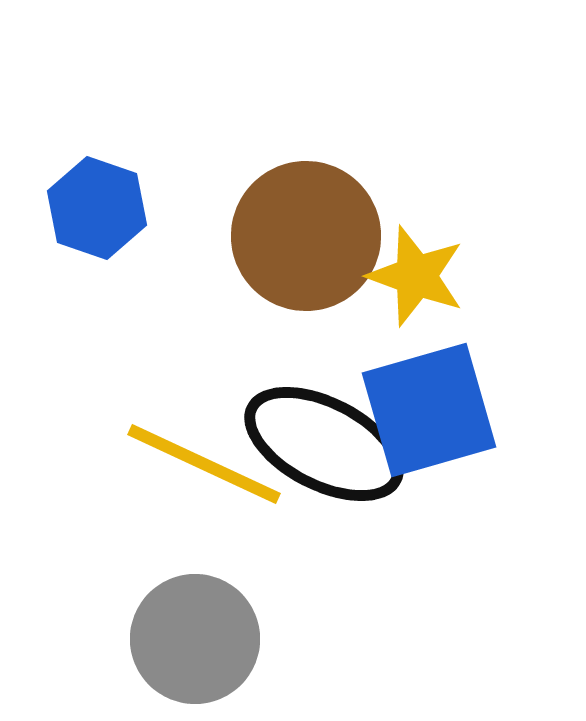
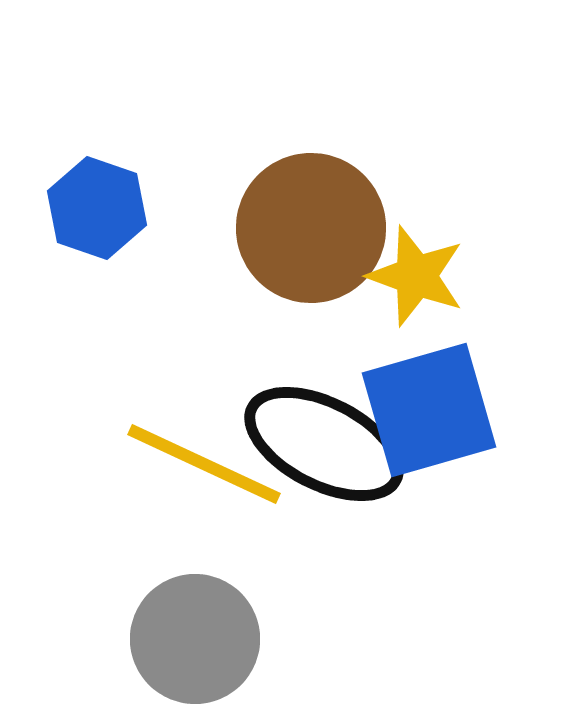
brown circle: moved 5 px right, 8 px up
